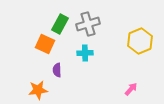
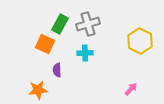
yellow hexagon: rotated 10 degrees counterclockwise
